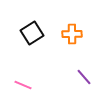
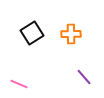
orange cross: moved 1 px left
pink line: moved 4 px left, 1 px up
